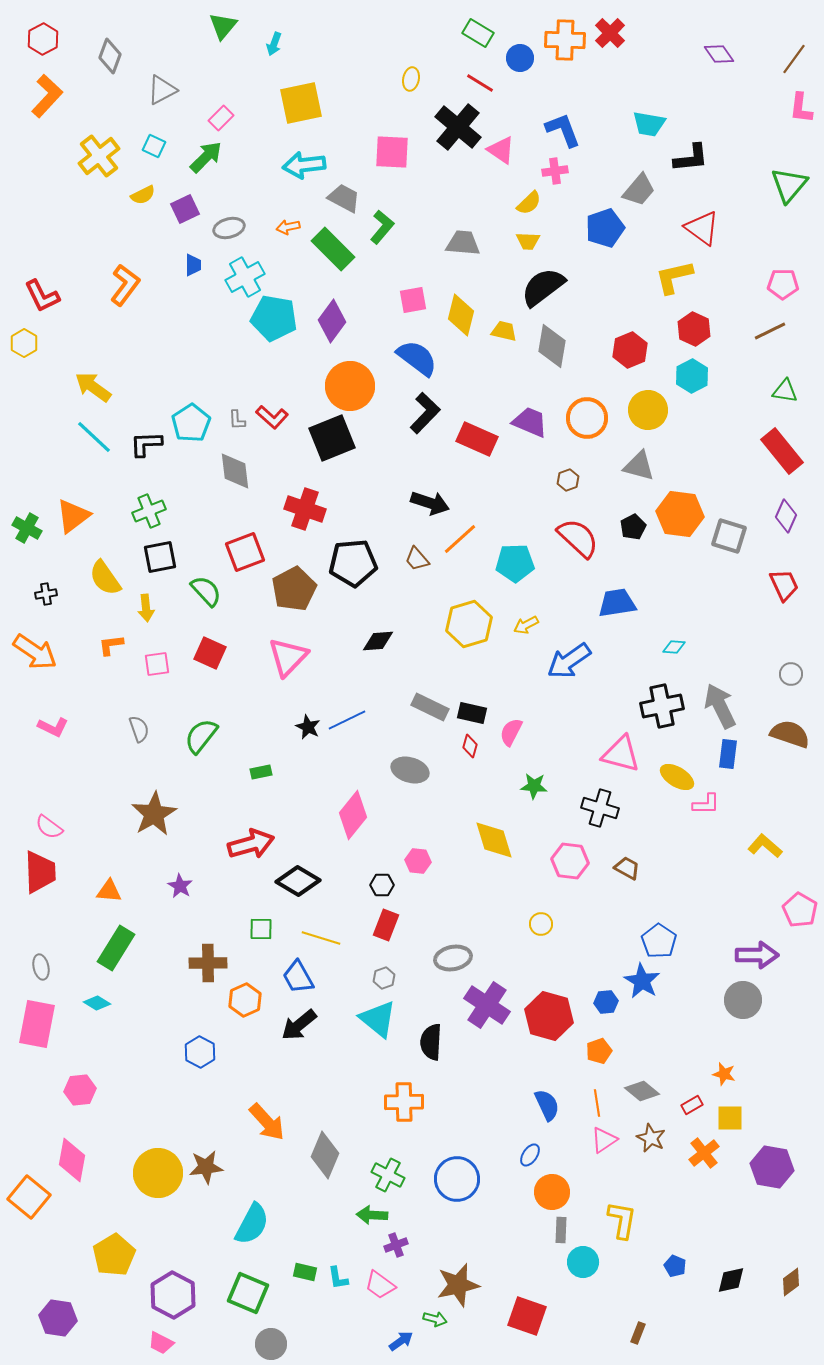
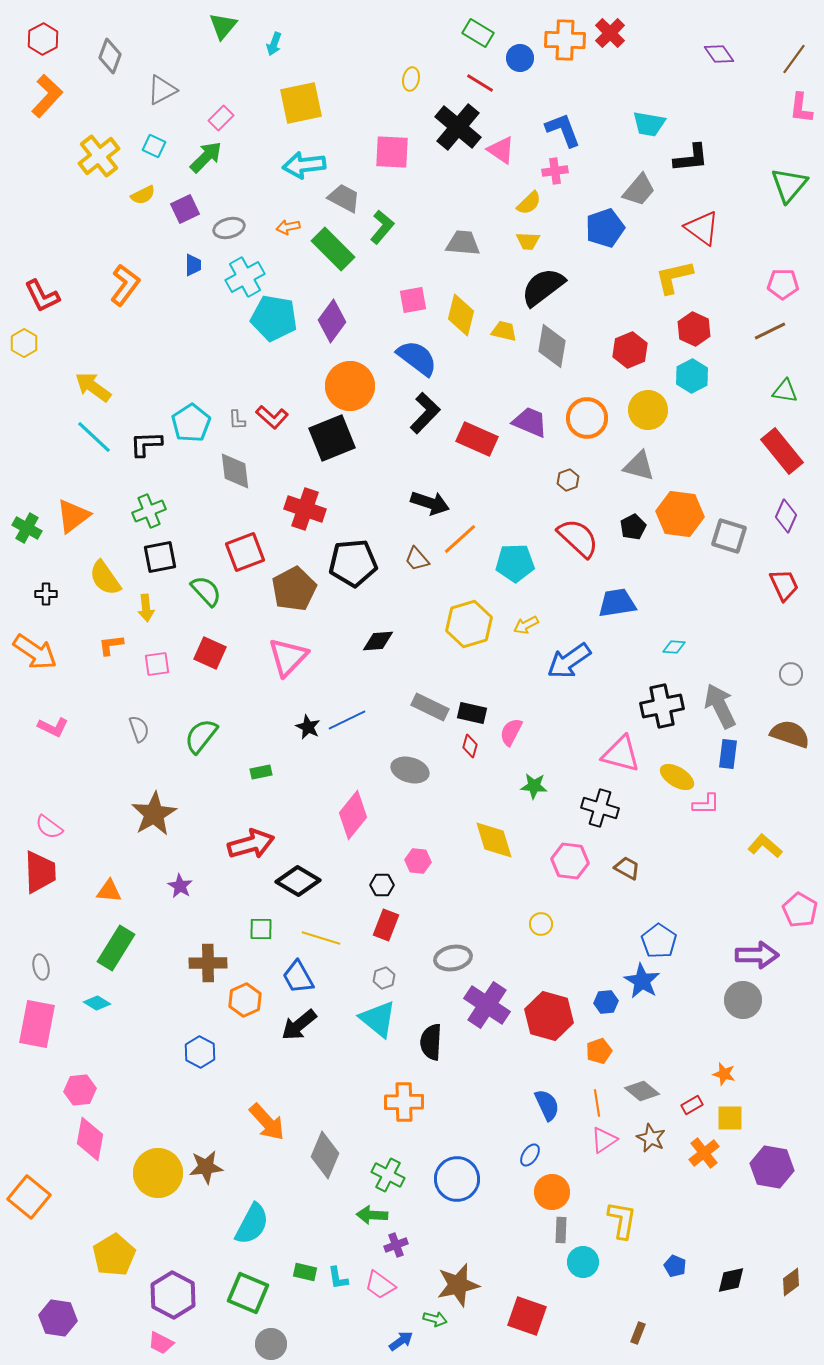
black cross at (46, 594): rotated 10 degrees clockwise
pink diamond at (72, 1160): moved 18 px right, 21 px up
